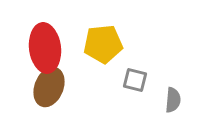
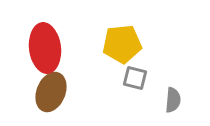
yellow pentagon: moved 19 px right
gray square: moved 2 px up
brown ellipse: moved 2 px right, 5 px down
